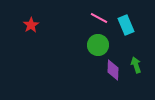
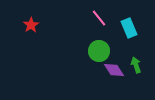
pink line: rotated 24 degrees clockwise
cyan rectangle: moved 3 px right, 3 px down
green circle: moved 1 px right, 6 px down
purple diamond: moved 1 px right; rotated 35 degrees counterclockwise
